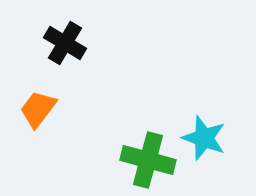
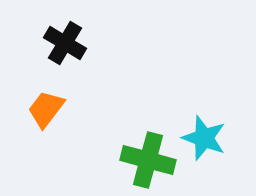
orange trapezoid: moved 8 px right
